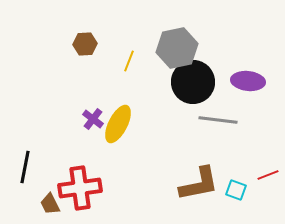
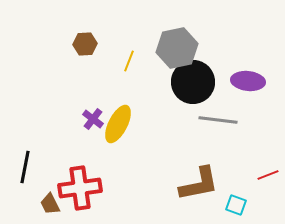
cyan square: moved 15 px down
